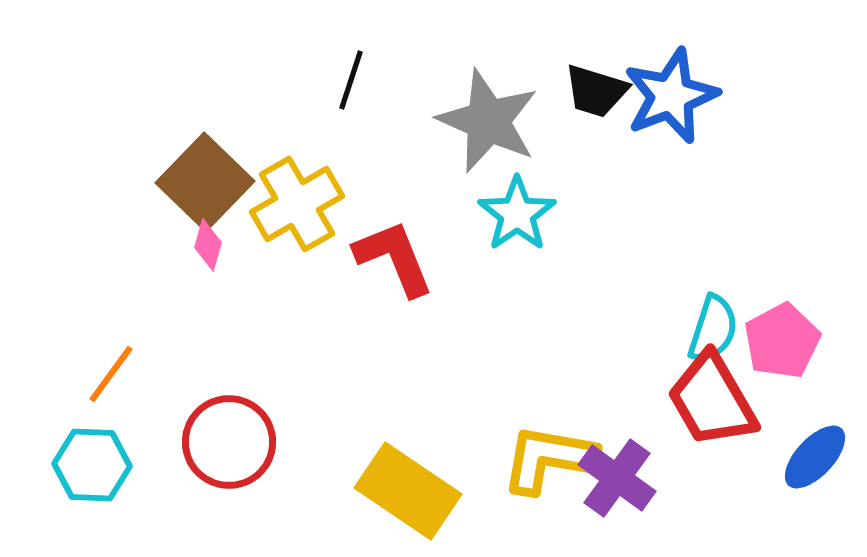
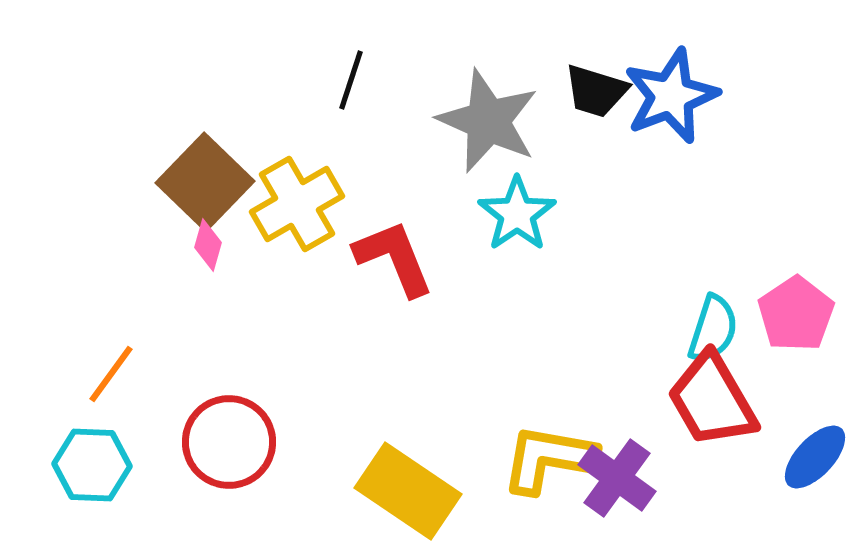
pink pentagon: moved 14 px right, 27 px up; rotated 6 degrees counterclockwise
